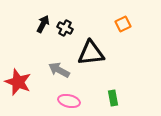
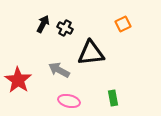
red star: moved 2 px up; rotated 12 degrees clockwise
